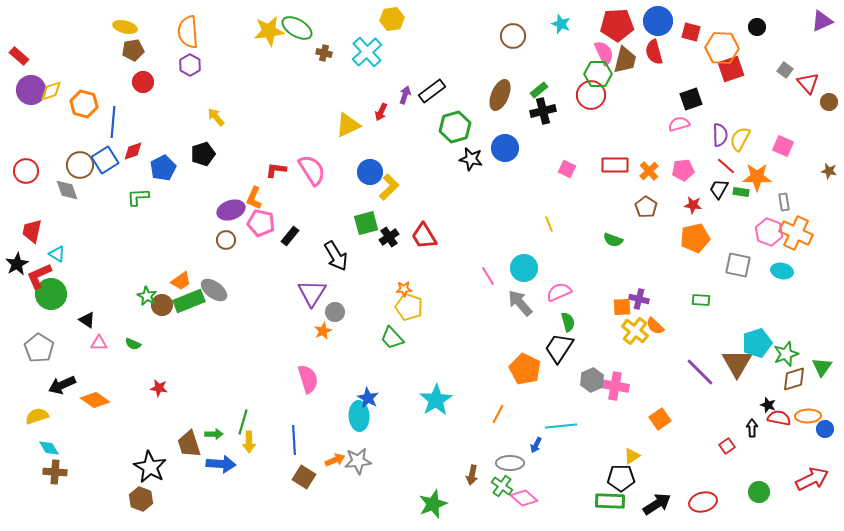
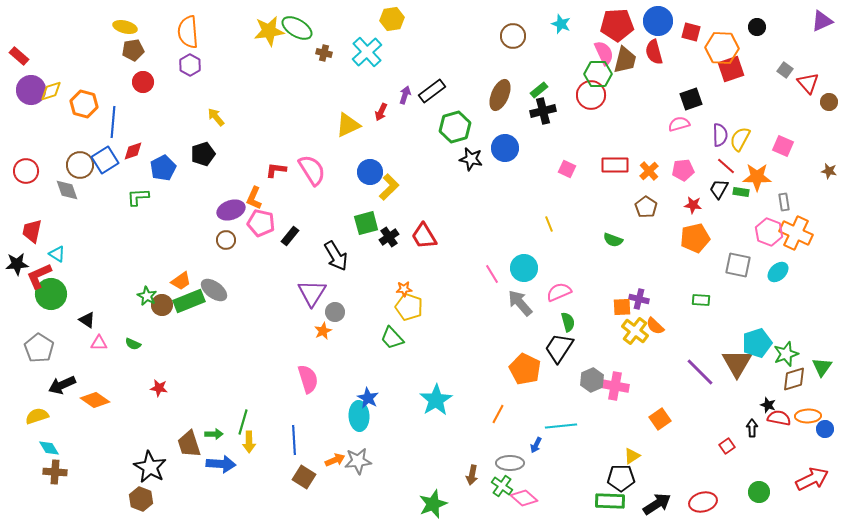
black star at (17, 264): rotated 25 degrees clockwise
cyan ellipse at (782, 271): moved 4 px left, 1 px down; rotated 55 degrees counterclockwise
pink line at (488, 276): moved 4 px right, 2 px up
